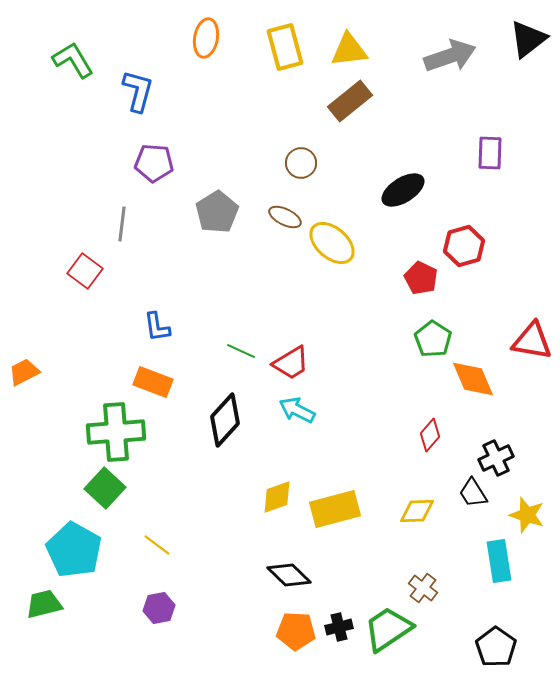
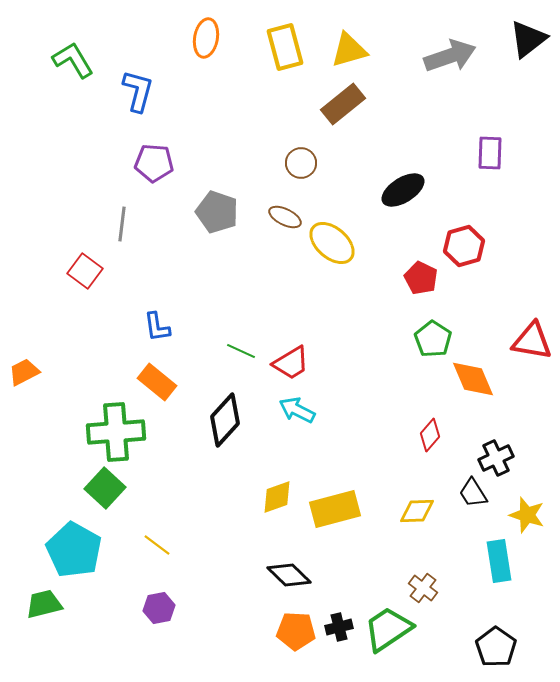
yellow triangle at (349, 50): rotated 9 degrees counterclockwise
brown rectangle at (350, 101): moved 7 px left, 3 px down
gray pentagon at (217, 212): rotated 21 degrees counterclockwise
orange rectangle at (153, 382): moved 4 px right; rotated 18 degrees clockwise
